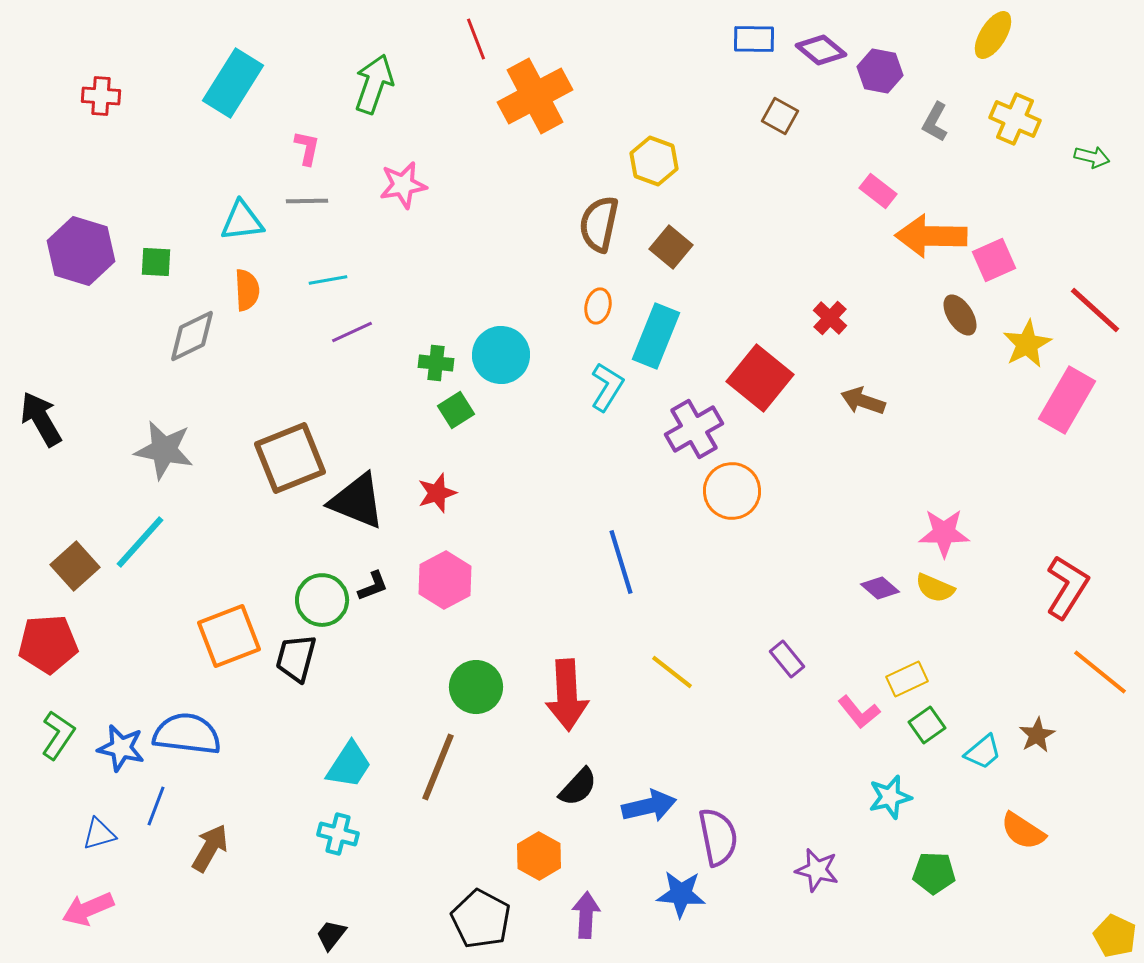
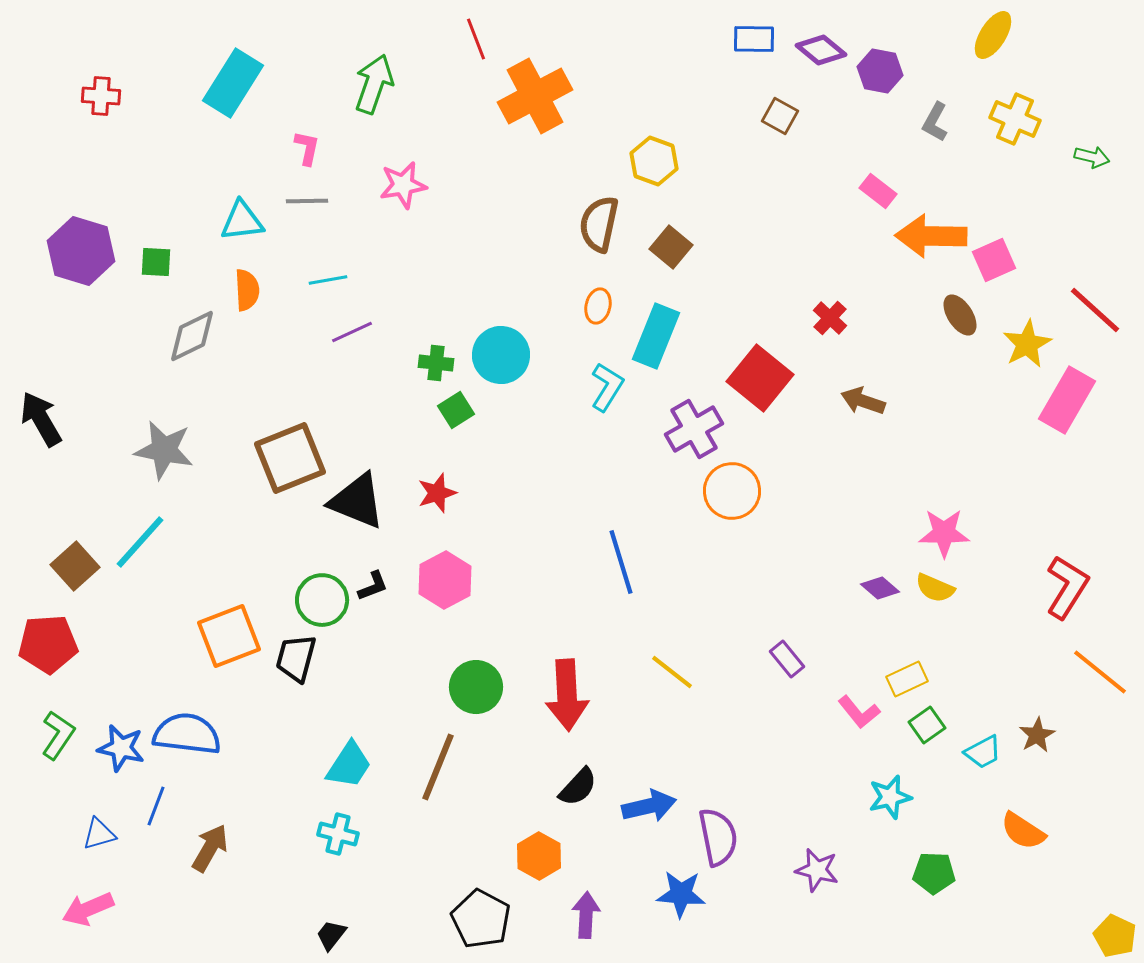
cyan trapezoid at (983, 752): rotated 12 degrees clockwise
